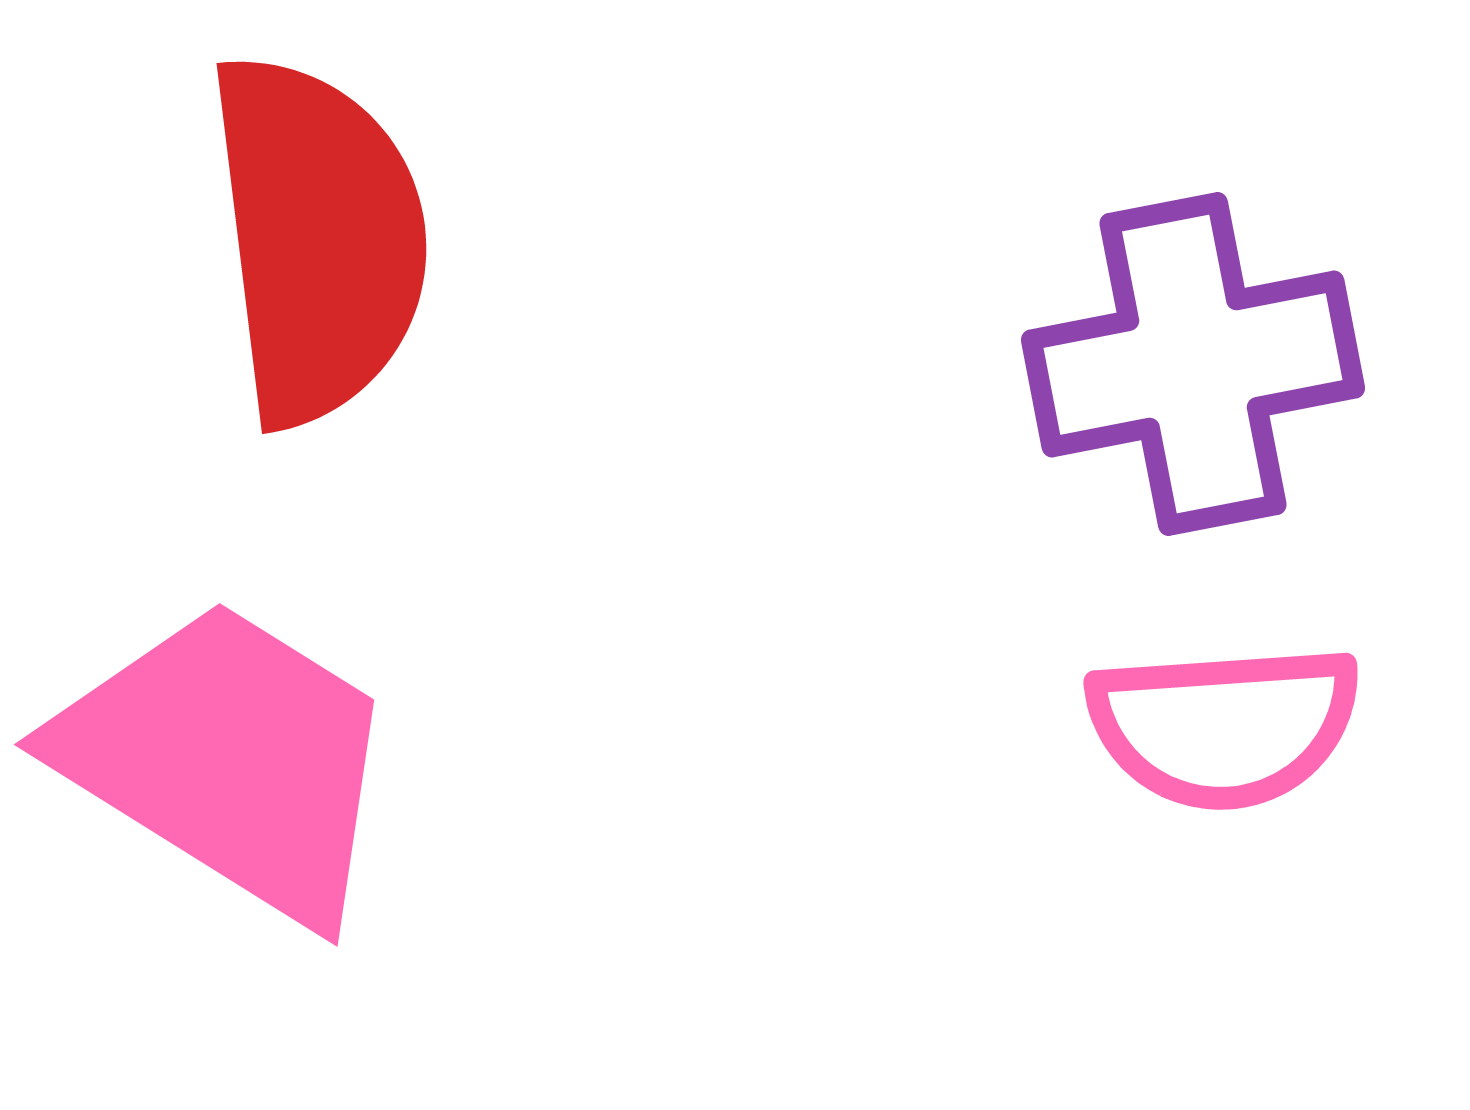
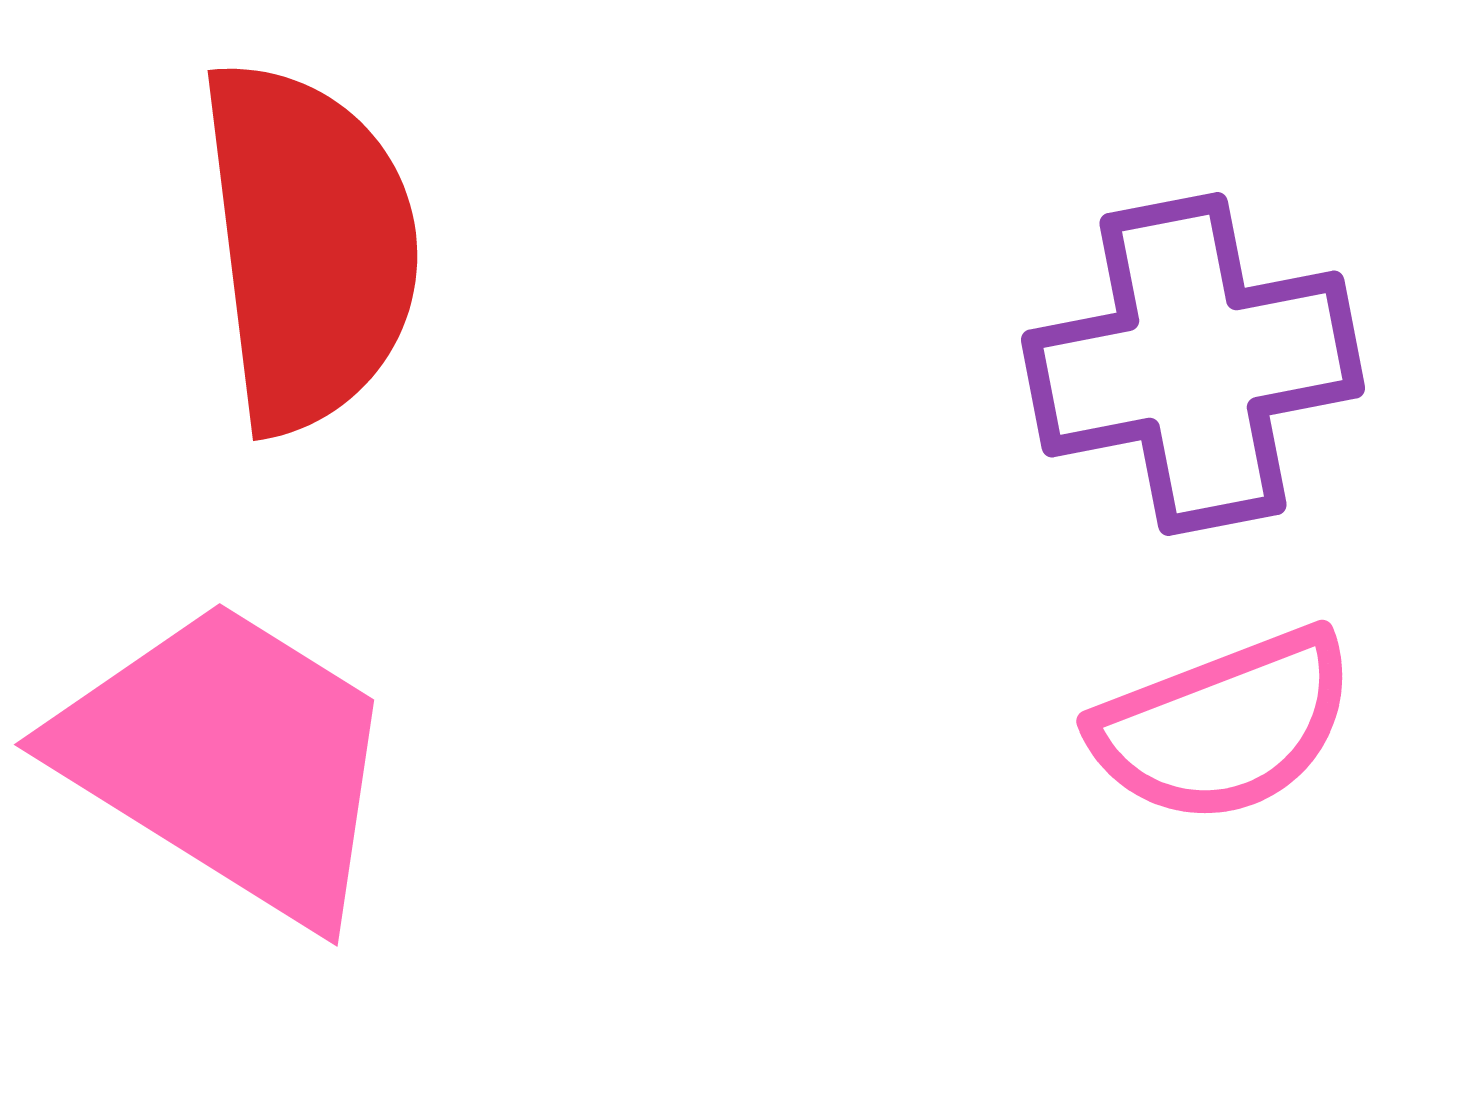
red semicircle: moved 9 px left, 7 px down
pink semicircle: rotated 17 degrees counterclockwise
